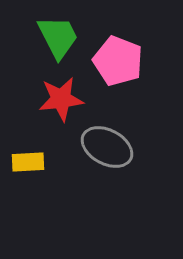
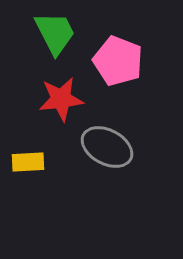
green trapezoid: moved 3 px left, 4 px up
